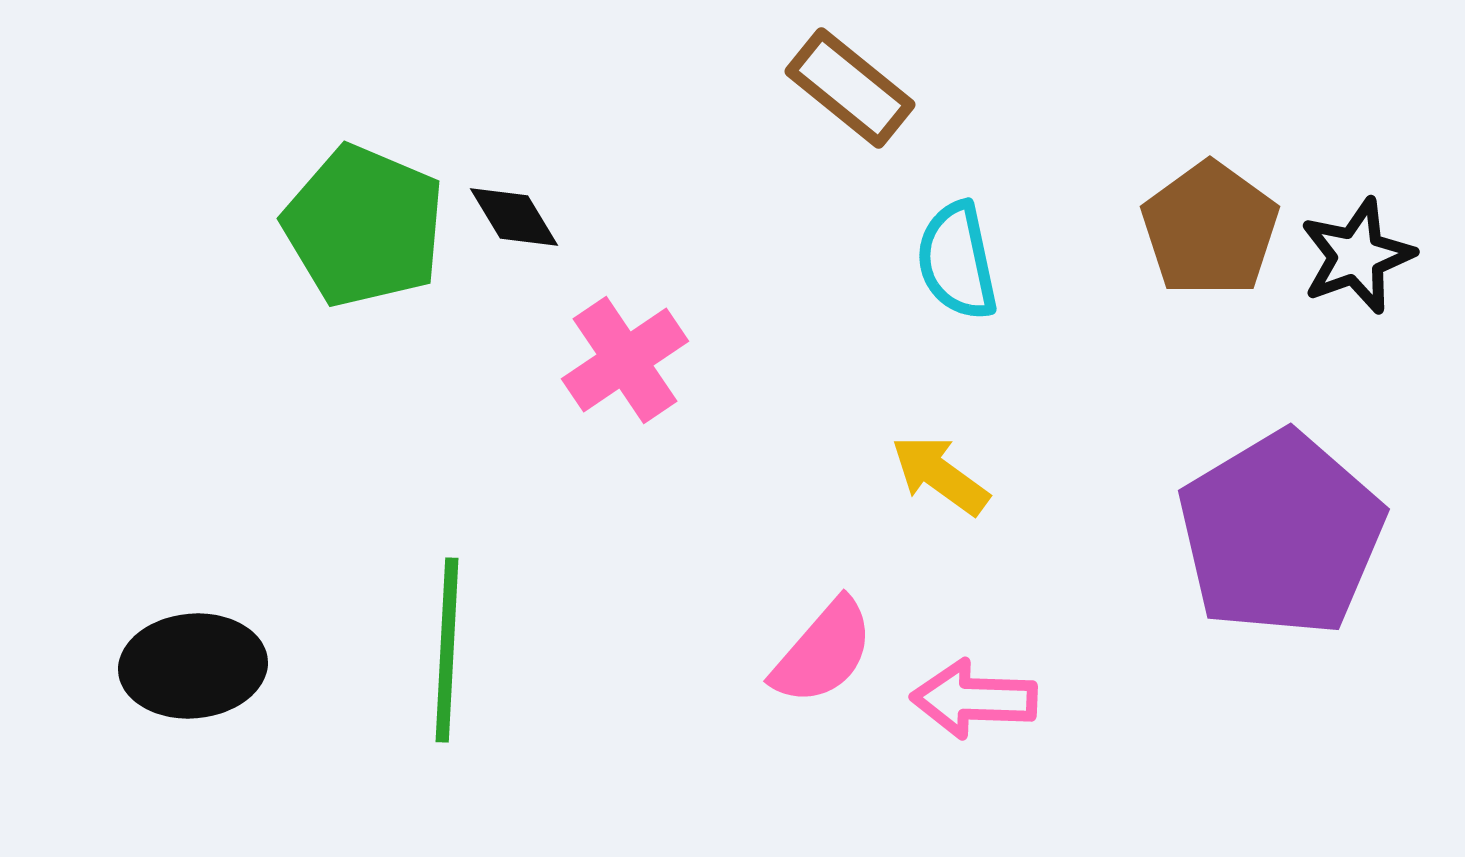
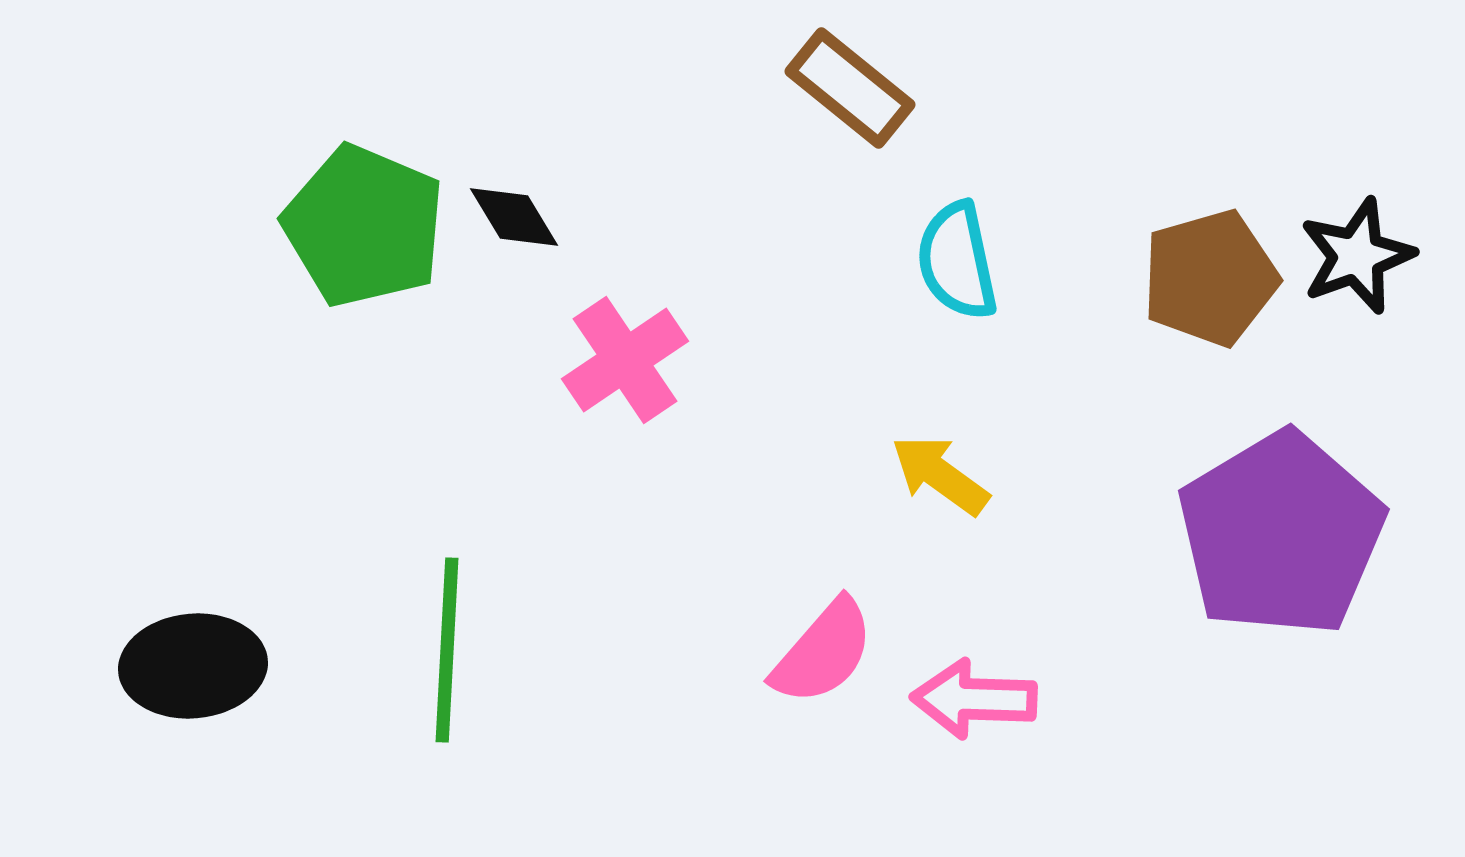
brown pentagon: moved 49 px down; rotated 20 degrees clockwise
